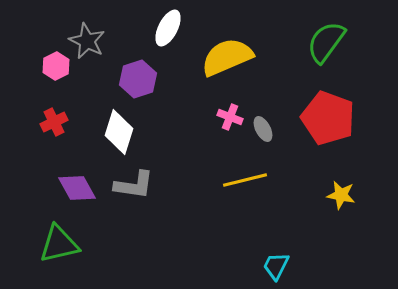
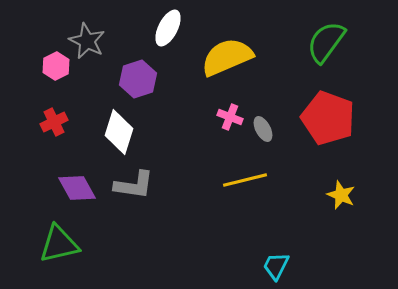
yellow star: rotated 12 degrees clockwise
